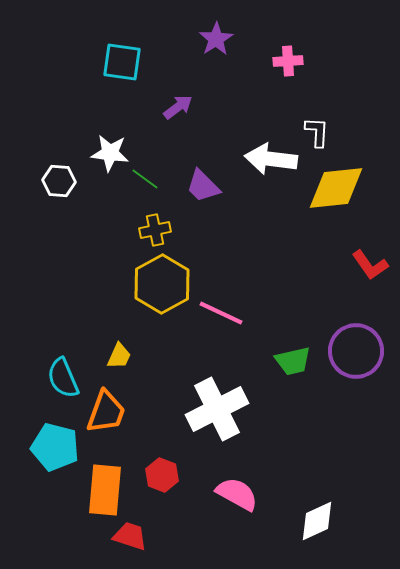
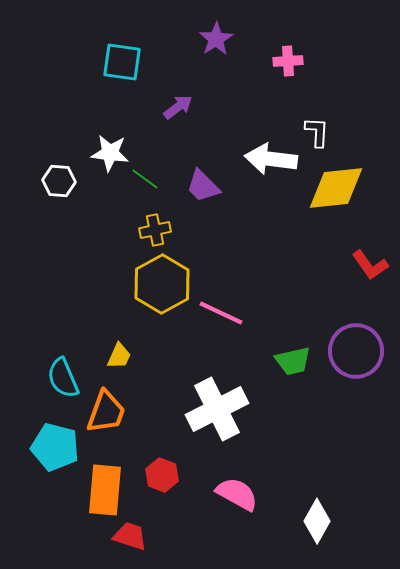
white diamond: rotated 36 degrees counterclockwise
